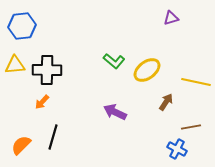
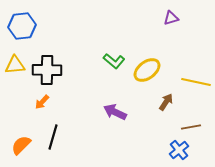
blue cross: moved 2 px right, 1 px down; rotated 24 degrees clockwise
